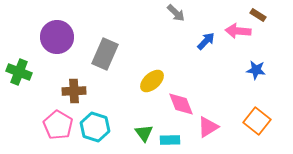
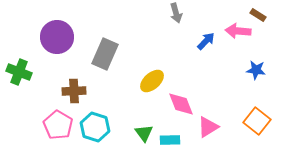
gray arrow: rotated 30 degrees clockwise
